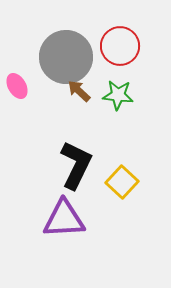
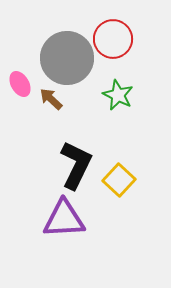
red circle: moved 7 px left, 7 px up
gray circle: moved 1 px right, 1 px down
pink ellipse: moved 3 px right, 2 px up
brown arrow: moved 28 px left, 8 px down
green star: rotated 20 degrees clockwise
yellow square: moved 3 px left, 2 px up
